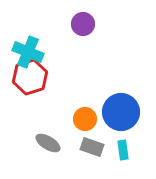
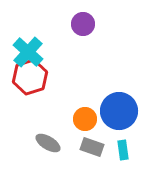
cyan cross: rotated 20 degrees clockwise
blue circle: moved 2 px left, 1 px up
